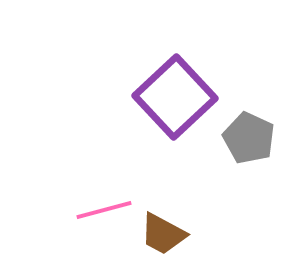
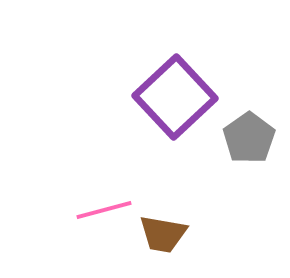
gray pentagon: rotated 12 degrees clockwise
brown trapezoid: rotated 18 degrees counterclockwise
